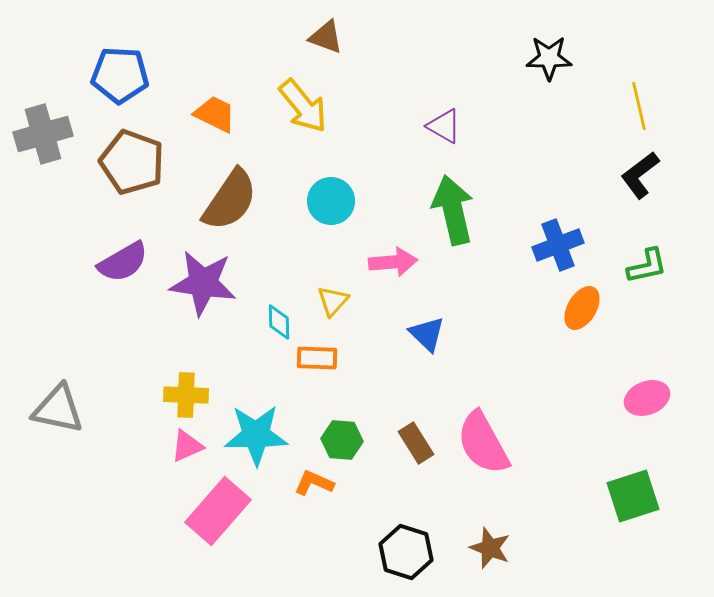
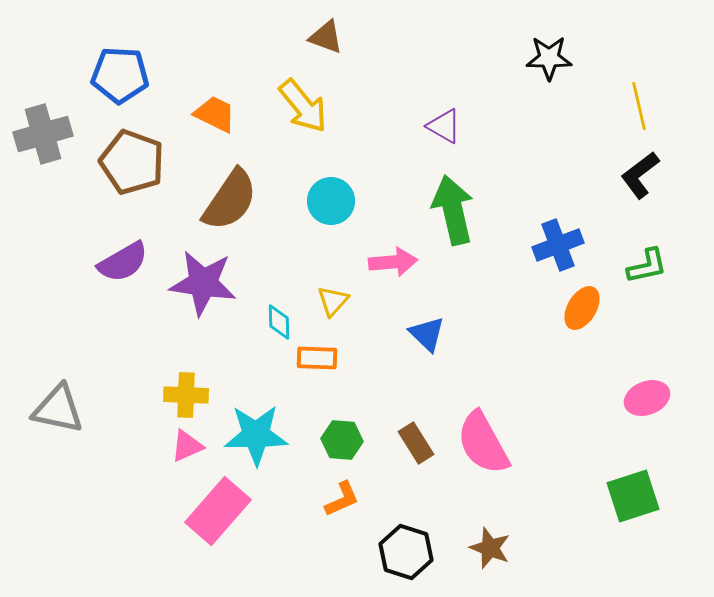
orange L-shape: moved 28 px right, 16 px down; rotated 132 degrees clockwise
